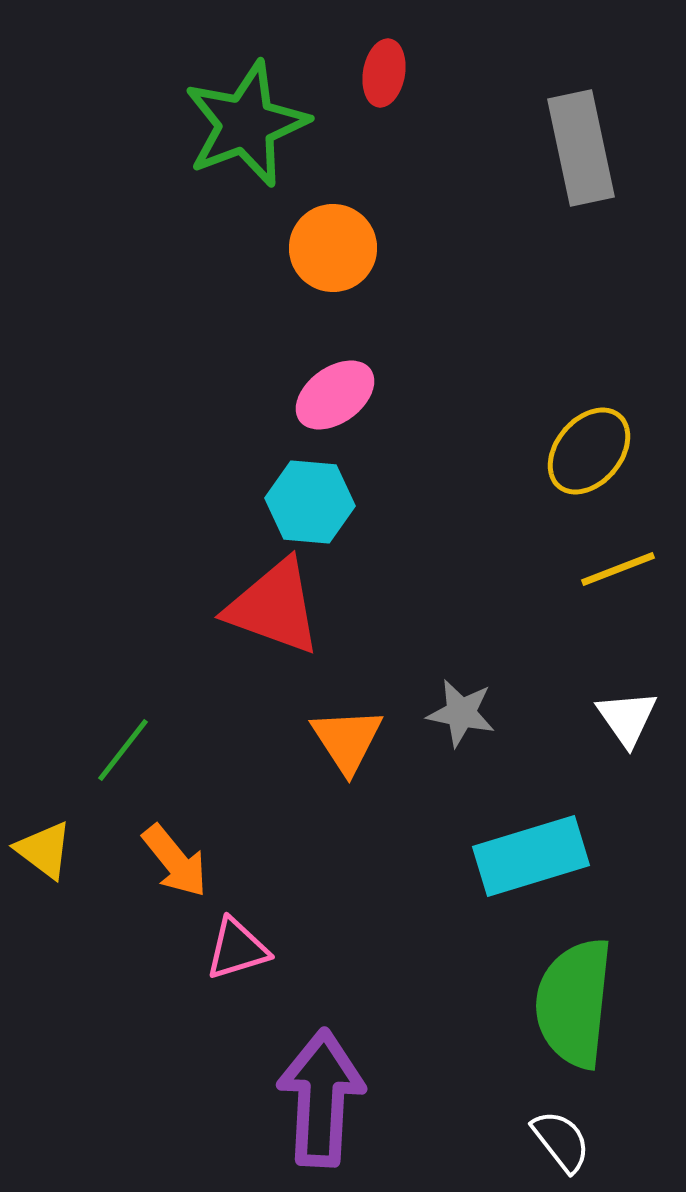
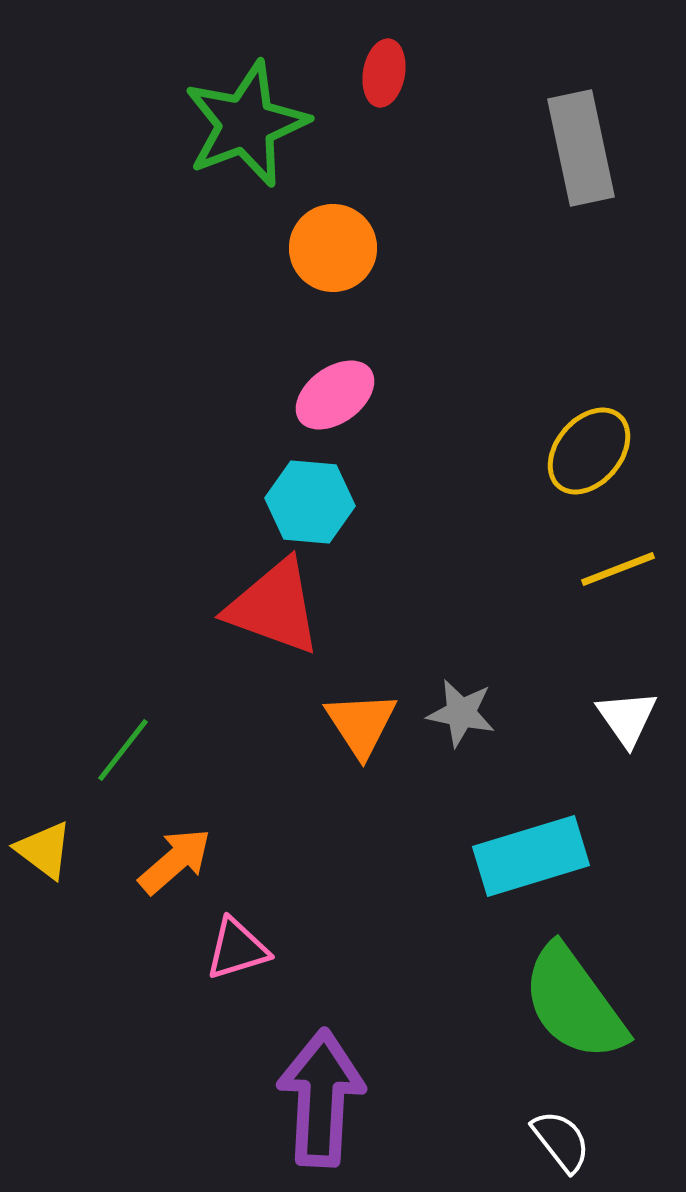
orange triangle: moved 14 px right, 16 px up
orange arrow: rotated 92 degrees counterclockwise
green semicircle: rotated 42 degrees counterclockwise
